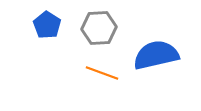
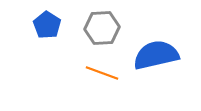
gray hexagon: moved 3 px right
